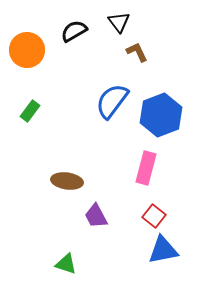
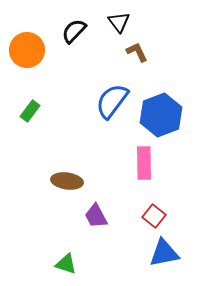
black semicircle: rotated 16 degrees counterclockwise
pink rectangle: moved 2 px left, 5 px up; rotated 16 degrees counterclockwise
blue triangle: moved 1 px right, 3 px down
